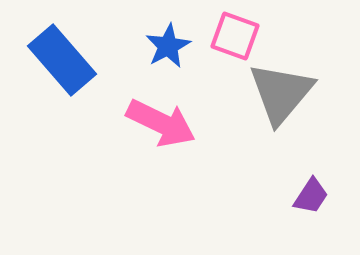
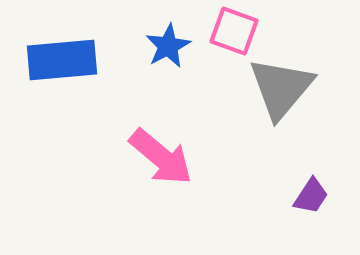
pink square: moved 1 px left, 5 px up
blue rectangle: rotated 54 degrees counterclockwise
gray triangle: moved 5 px up
pink arrow: moved 34 px down; rotated 14 degrees clockwise
